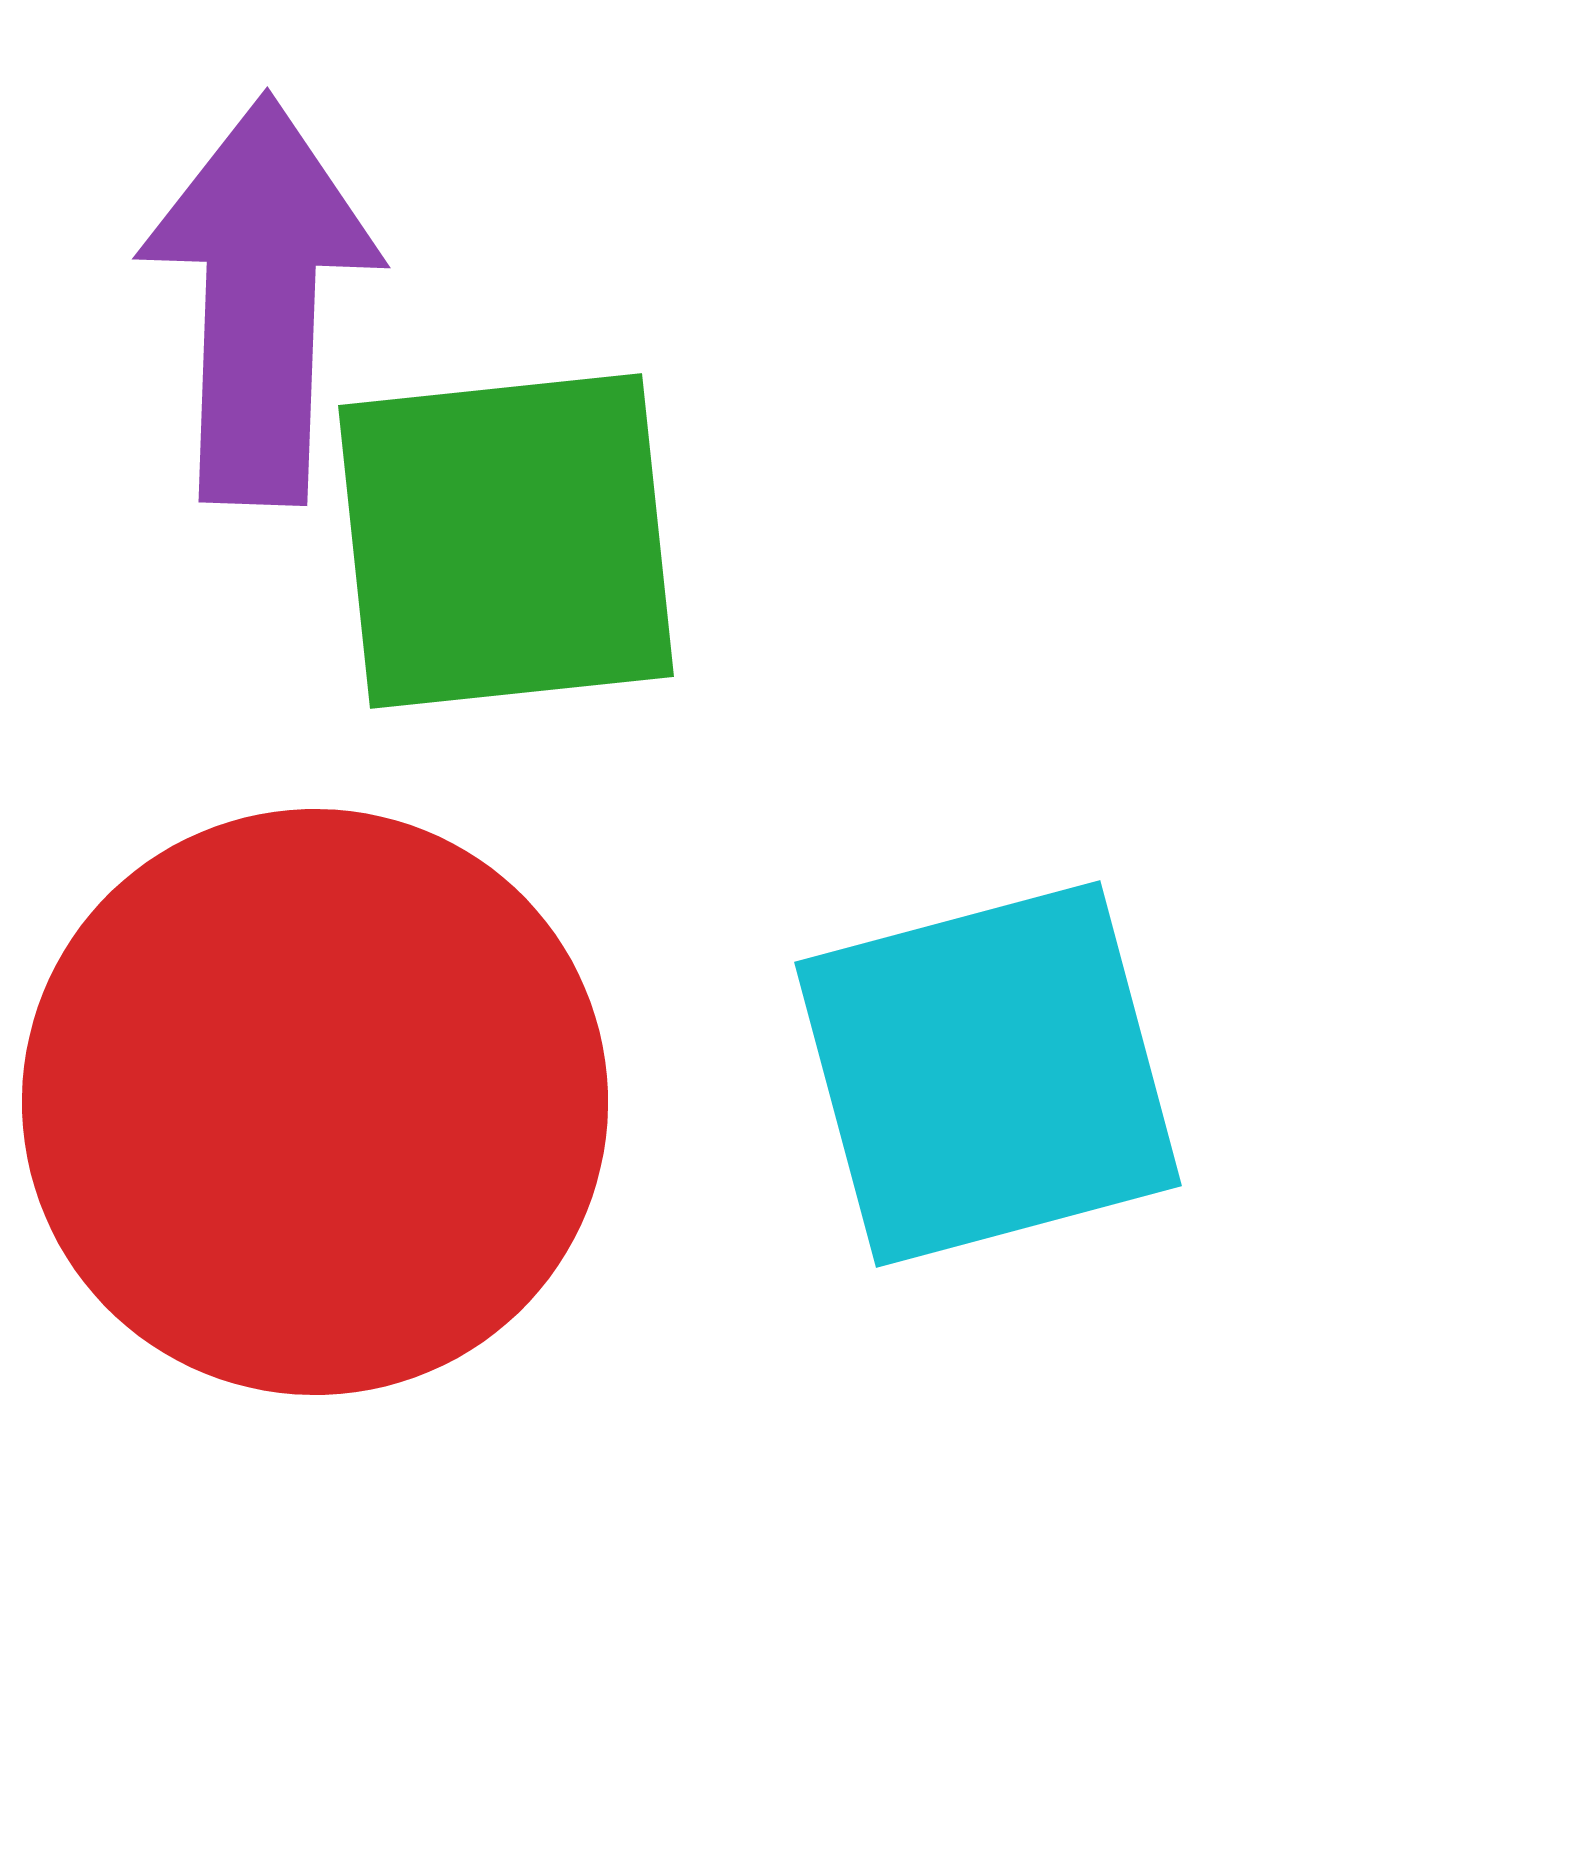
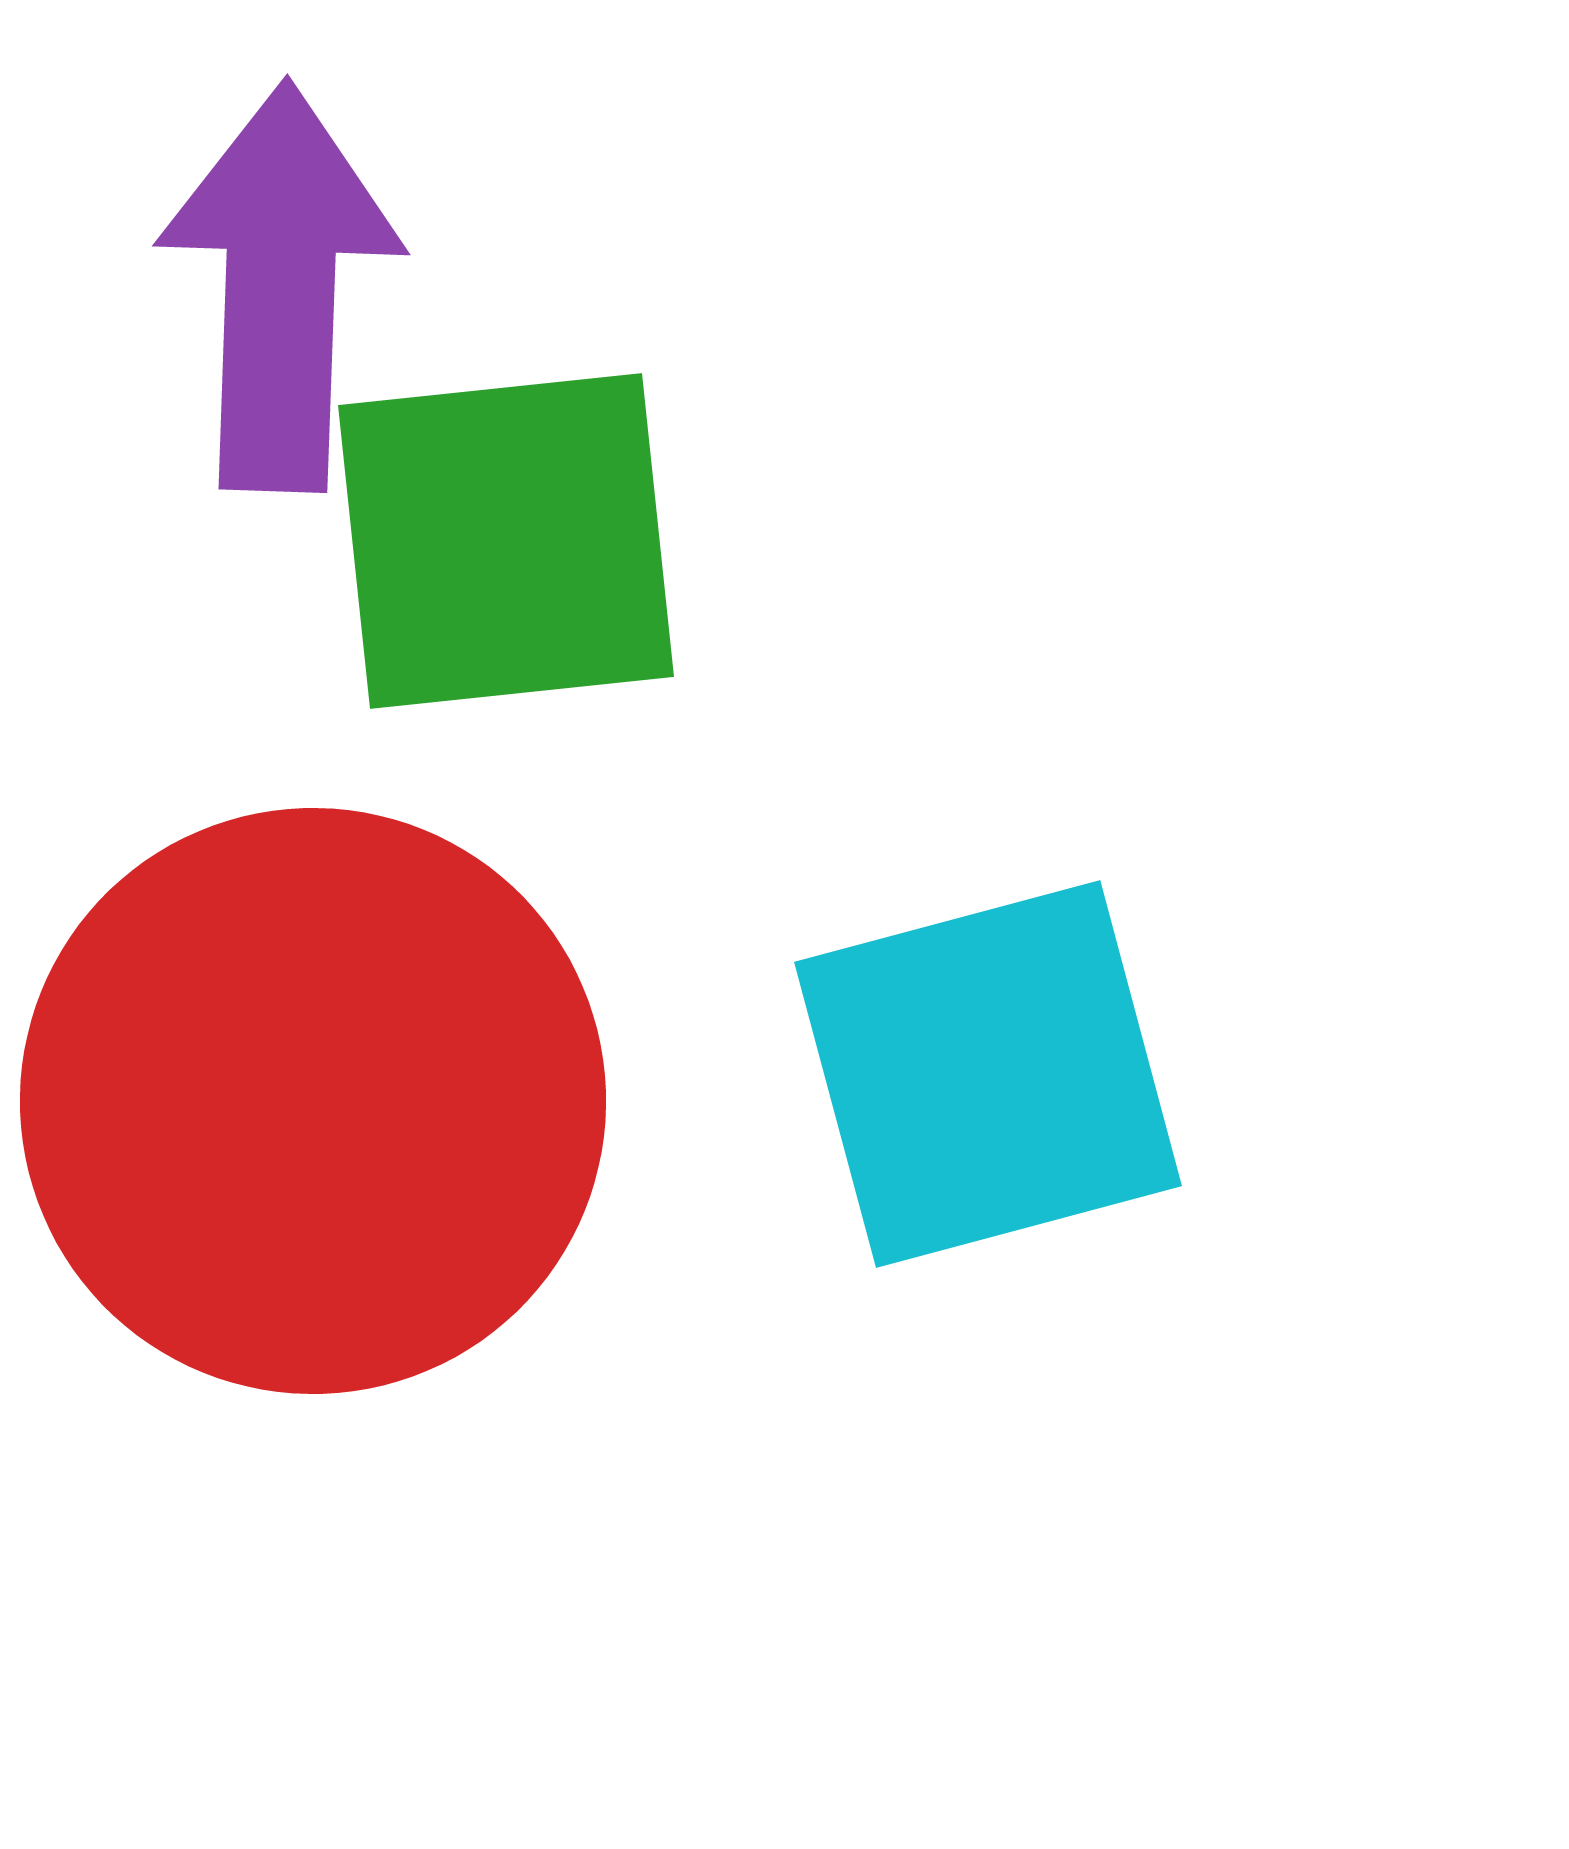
purple arrow: moved 20 px right, 13 px up
red circle: moved 2 px left, 1 px up
